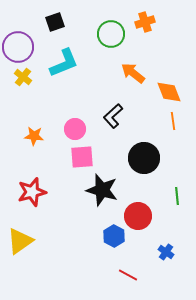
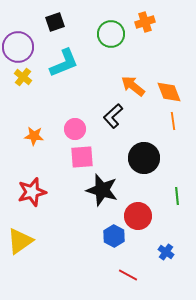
orange arrow: moved 13 px down
